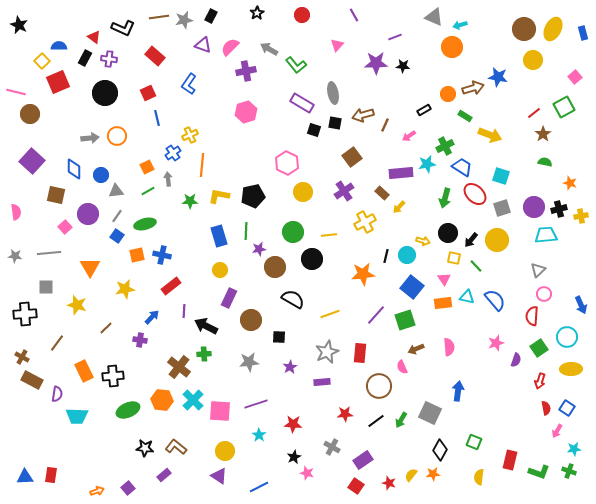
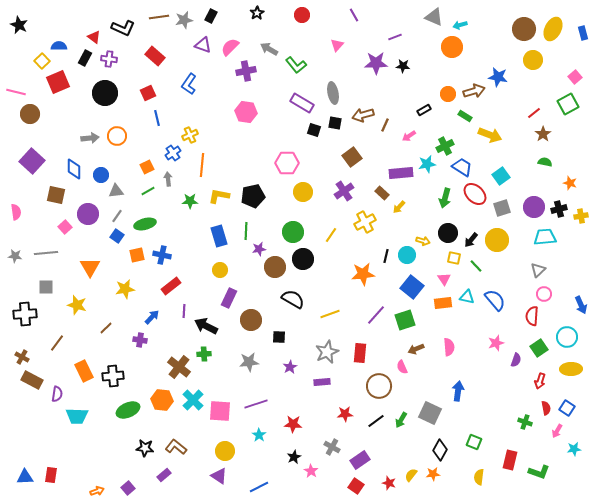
brown arrow at (473, 88): moved 1 px right, 3 px down
green square at (564, 107): moved 4 px right, 3 px up
pink hexagon at (246, 112): rotated 25 degrees clockwise
pink hexagon at (287, 163): rotated 25 degrees counterclockwise
cyan square at (501, 176): rotated 36 degrees clockwise
yellow line at (329, 235): moved 2 px right; rotated 49 degrees counterclockwise
cyan trapezoid at (546, 235): moved 1 px left, 2 px down
gray line at (49, 253): moved 3 px left
black circle at (312, 259): moved 9 px left
purple rectangle at (363, 460): moved 3 px left
green cross at (569, 471): moved 44 px left, 49 px up
pink star at (307, 473): moved 4 px right, 2 px up; rotated 16 degrees clockwise
